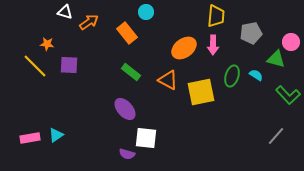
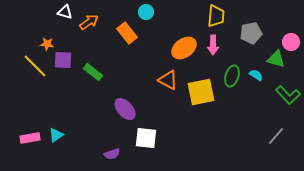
purple square: moved 6 px left, 5 px up
green rectangle: moved 38 px left
purple semicircle: moved 15 px left; rotated 35 degrees counterclockwise
